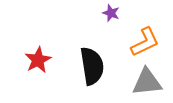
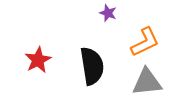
purple star: moved 3 px left
